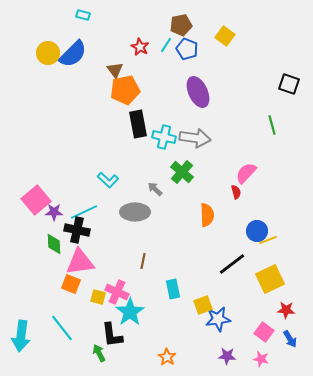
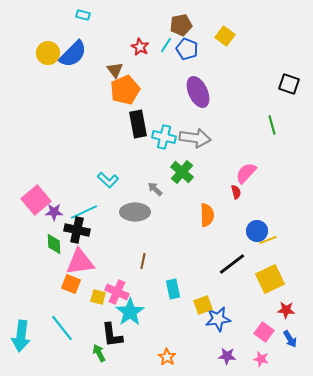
orange pentagon at (125, 90): rotated 12 degrees counterclockwise
